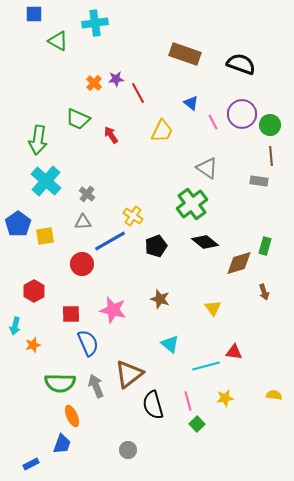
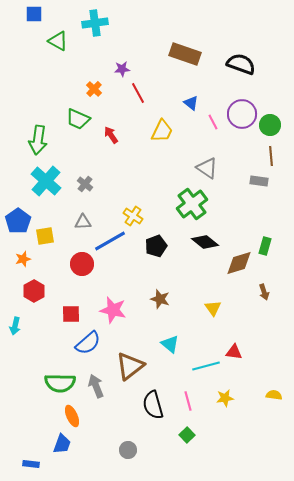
purple star at (116, 79): moved 6 px right, 10 px up
orange cross at (94, 83): moved 6 px down
gray cross at (87, 194): moved 2 px left, 10 px up
blue pentagon at (18, 224): moved 3 px up
blue semicircle at (88, 343): rotated 72 degrees clockwise
orange star at (33, 345): moved 10 px left, 86 px up
brown triangle at (129, 374): moved 1 px right, 8 px up
green square at (197, 424): moved 10 px left, 11 px down
blue rectangle at (31, 464): rotated 35 degrees clockwise
